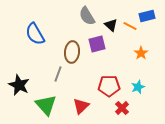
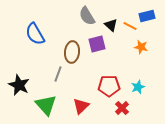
orange star: moved 6 px up; rotated 24 degrees counterclockwise
